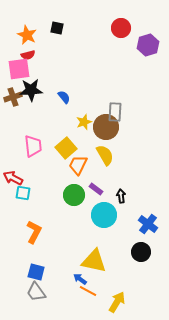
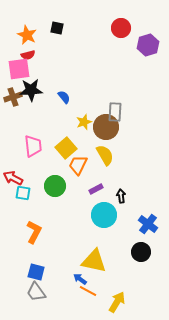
purple rectangle: rotated 64 degrees counterclockwise
green circle: moved 19 px left, 9 px up
